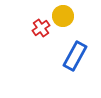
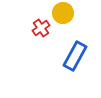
yellow circle: moved 3 px up
